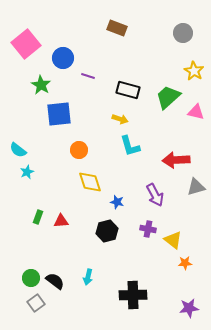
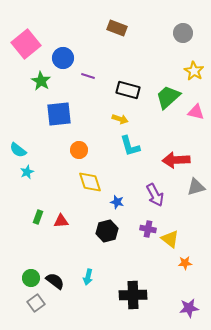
green star: moved 4 px up
yellow triangle: moved 3 px left, 1 px up
